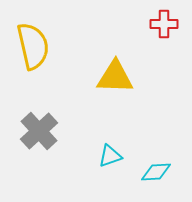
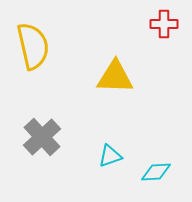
gray cross: moved 3 px right, 6 px down
